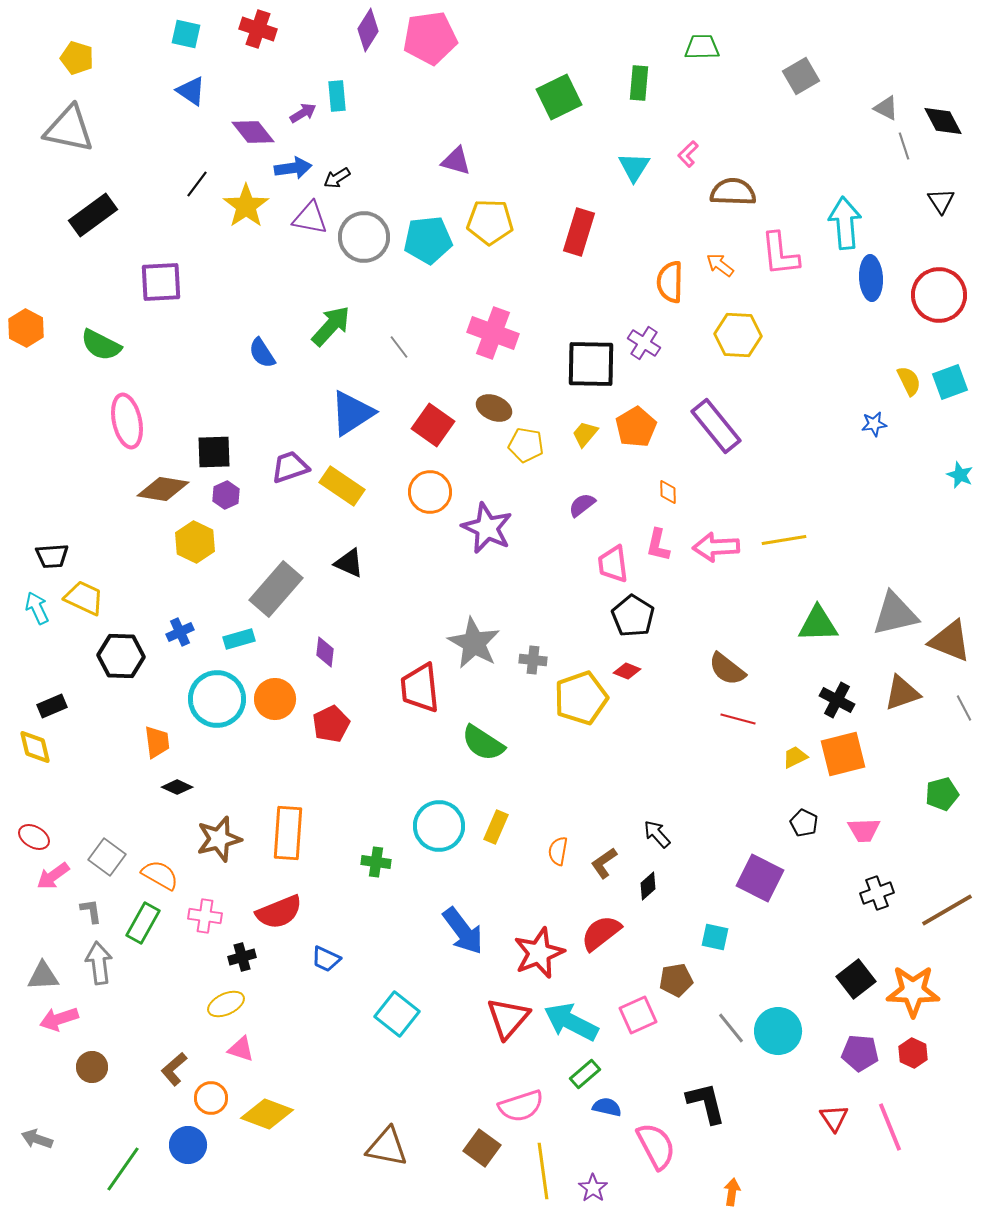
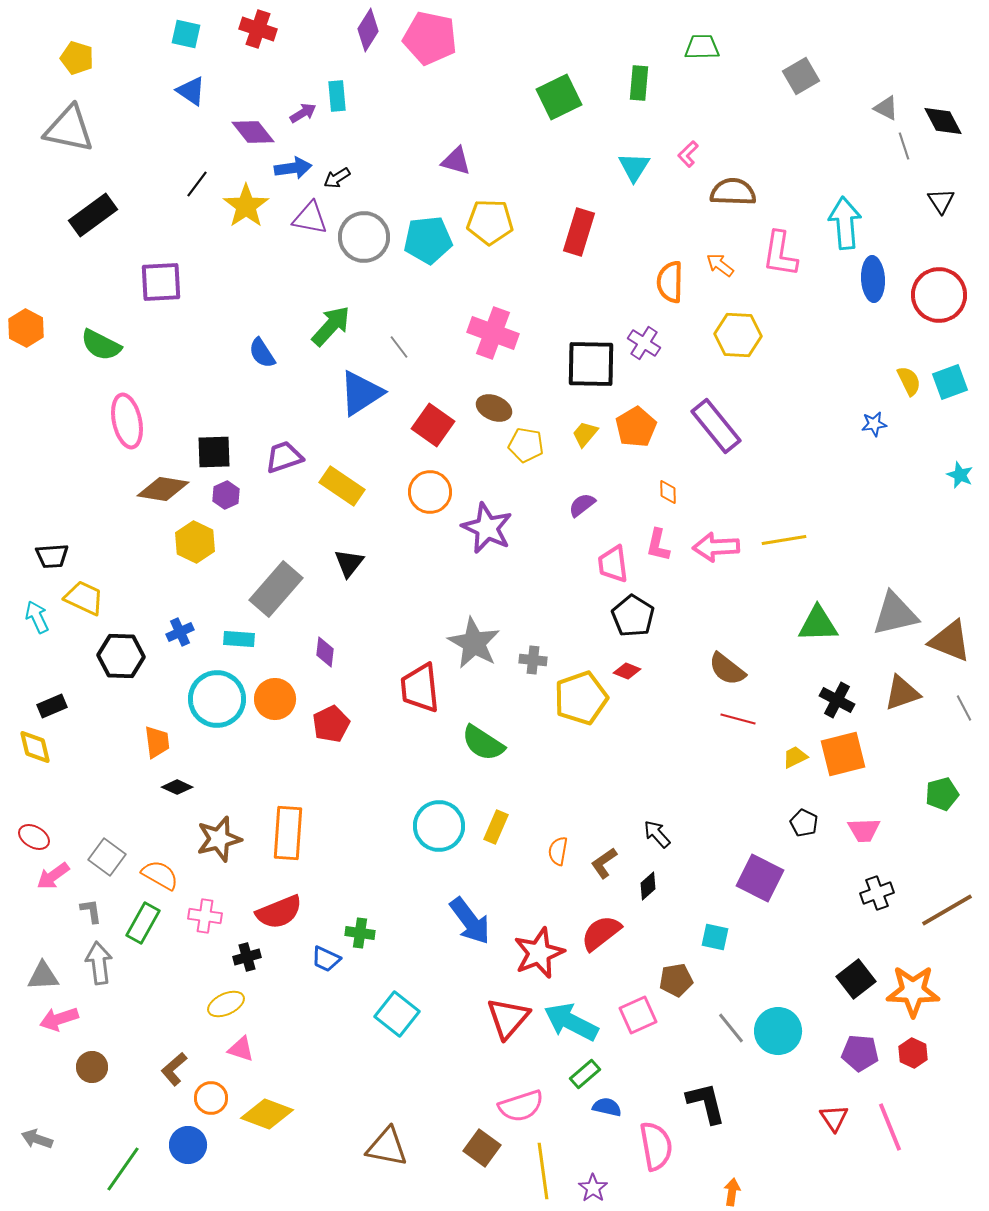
pink pentagon at (430, 38): rotated 20 degrees clockwise
pink L-shape at (780, 254): rotated 15 degrees clockwise
blue ellipse at (871, 278): moved 2 px right, 1 px down
blue triangle at (352, 413): moved 9 px right, 20 px up
purple trapezoid at (290, 467): moved 6 px left, 10 px up
black triangle at (349, 563): rotated 44 degrees clockwise
cyan arrow at (37, 608): moved 9 px down
cyan rectangle at (239, 639): rotated 20 degrees clockwise
green cross at (376, 862): moved 16 px left, 71 px down
blue arrow at (463, 931): moved 7 px right, 10 px up
black cross at (242, 957): moved 5 px right
pink semicircle at (656, 1146): rotated 18 degrees clockwise
